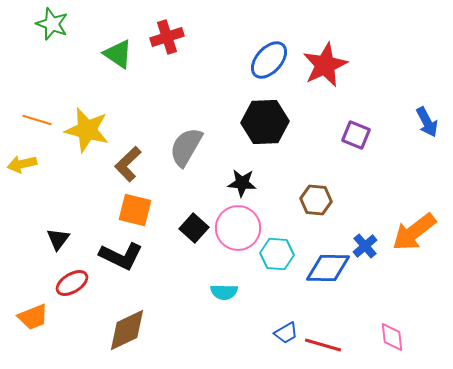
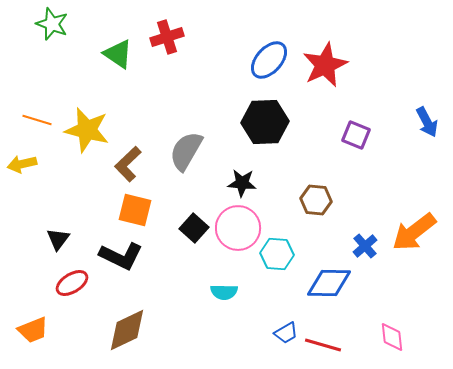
gray semicircle: moved 4 px down
blue diamond: moved 1 px right, 15 px down
orange trapezoid: moved 13 px down
